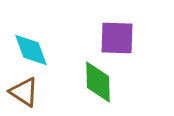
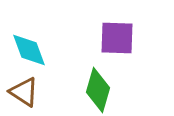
cyan diamond: moved 2 px left
green diamond: moved 8 px down; rotated 18 degrees clockwise
